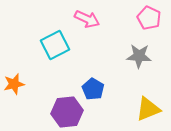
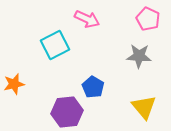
pink pentagon: moved 1 px left, 1 px down
blue pentagon: moved 2 px up
yellow triangle: moved 4 px left, 2 px up; rotated 48 degrees counterclockwise
